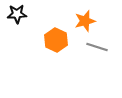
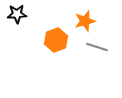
orange hexagon: rotated 15 degrees clockwise
